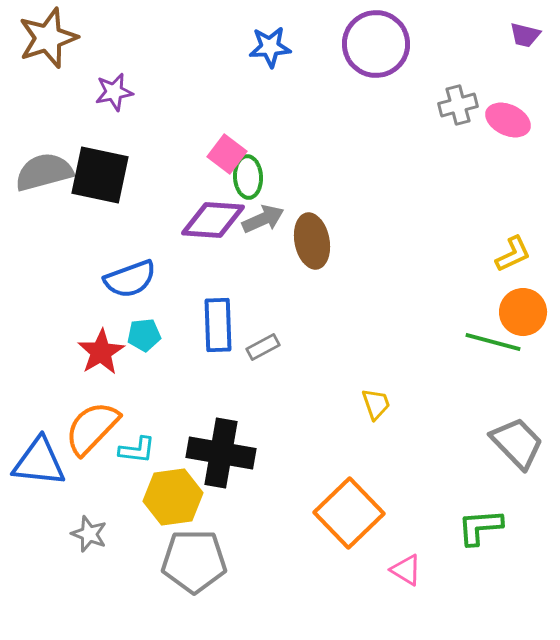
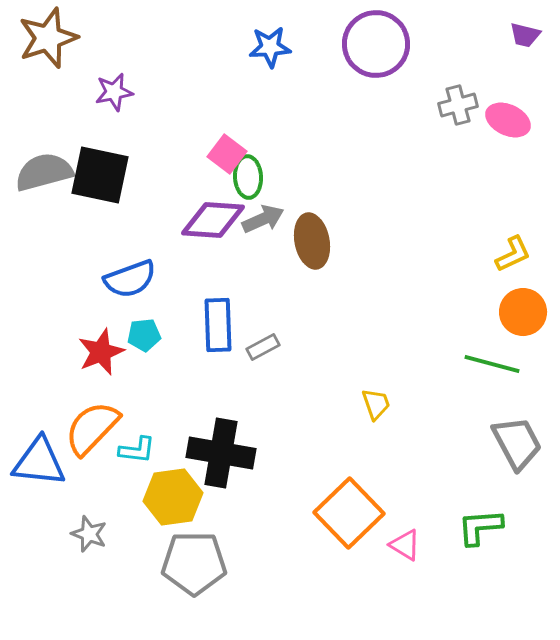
green line: moved 1 px left, 22 px down
red star: rotated 9 degrees clockwise
gray trapezoid: rotated 16 degrees clockwise
gray pentagon: moved 2 px down
pink triangle: moved 1 px left, 25 px up
